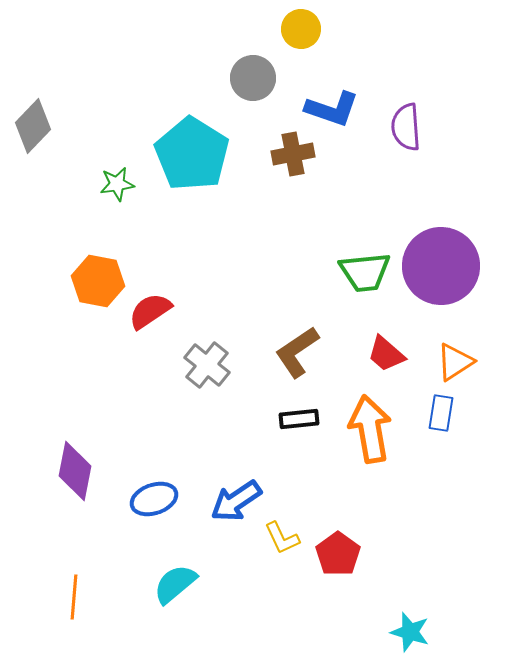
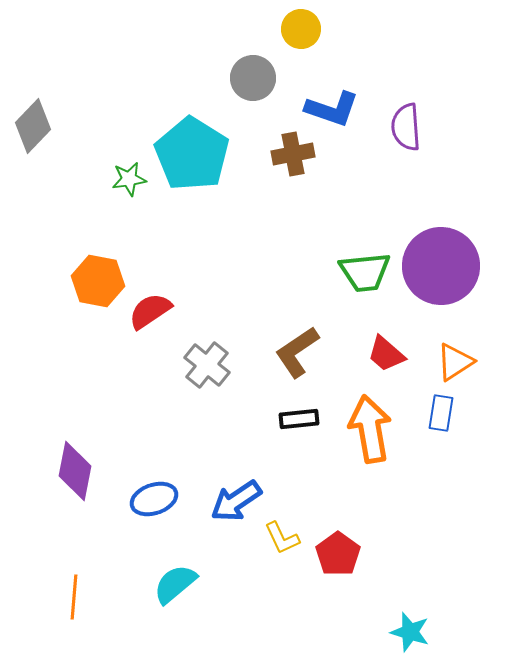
green star: moved 12 px right, 5 px up
